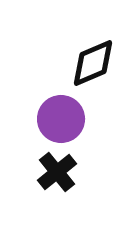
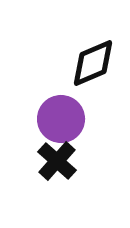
black cross: moved 11 px up; rotated 9 degrees counterclockwise
